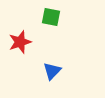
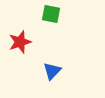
green square: moved 3 px up
